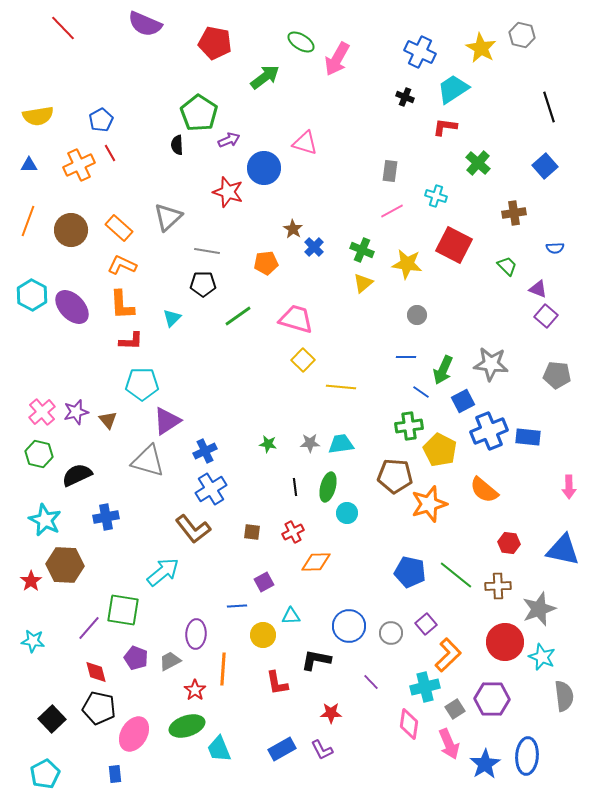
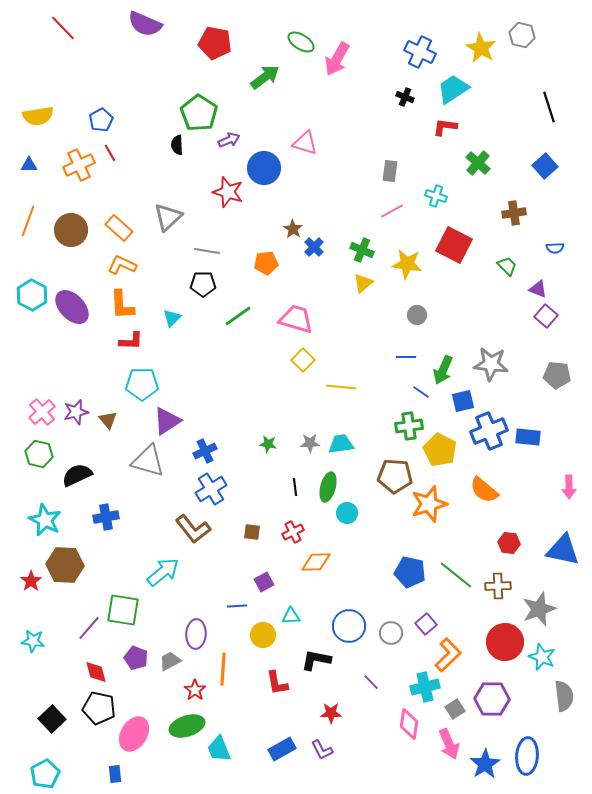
blue square at (463, 401): rotated 15 degrees clockwise
